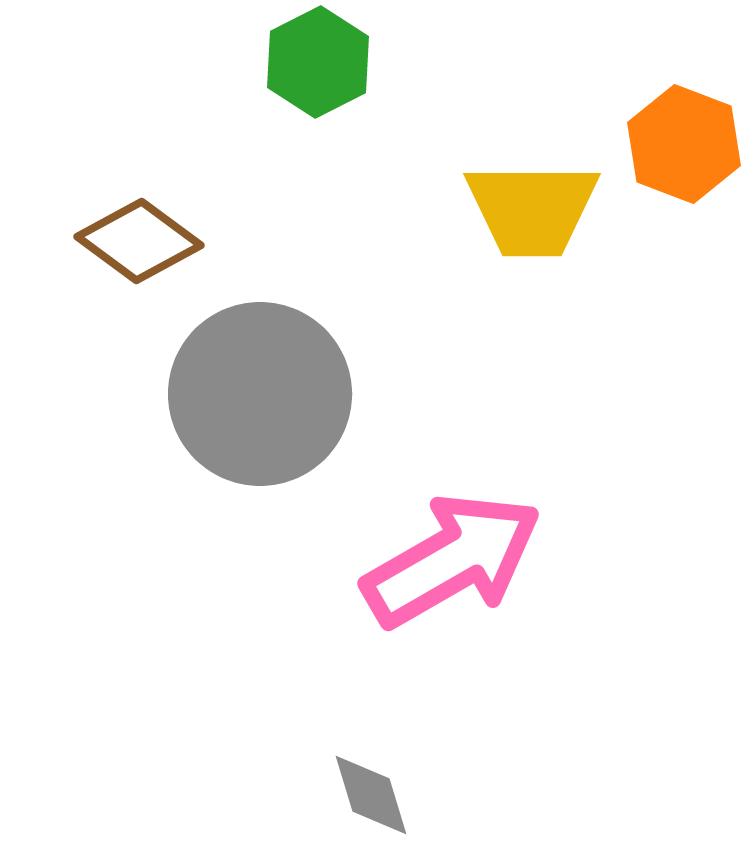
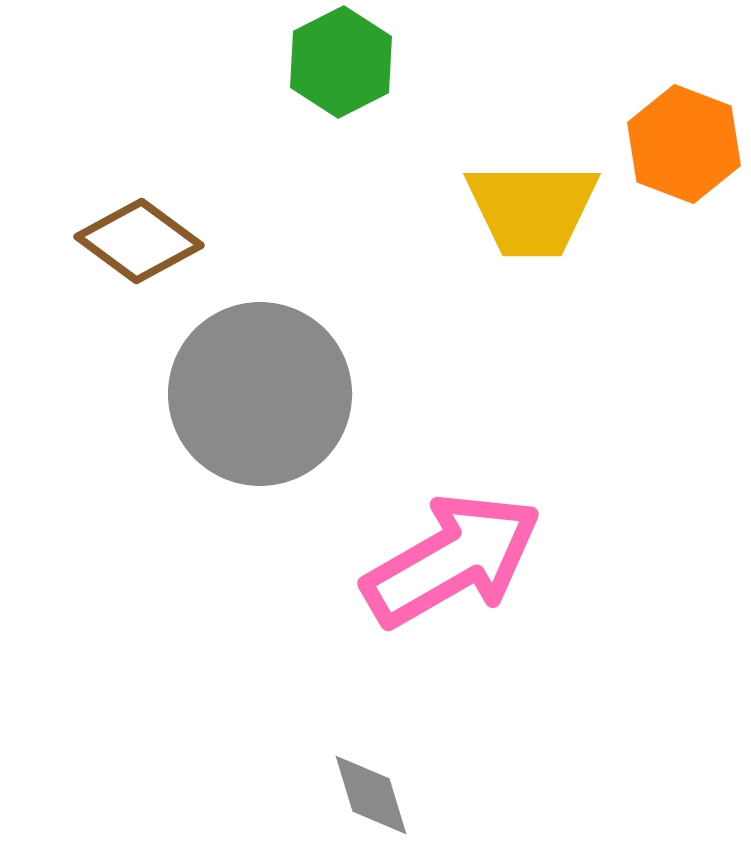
green hexagon: moved 23 px right
